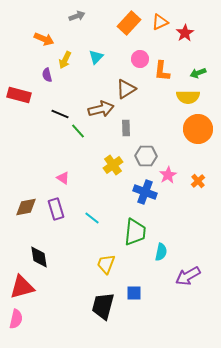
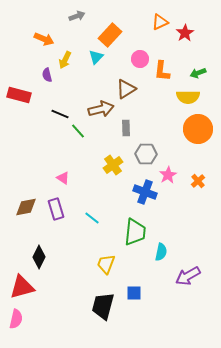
orange rectangle: moved 19 px left, 12 px down
gray hexagon: moved 2 px up
black diamond: rotated 35 degrees clockwise
